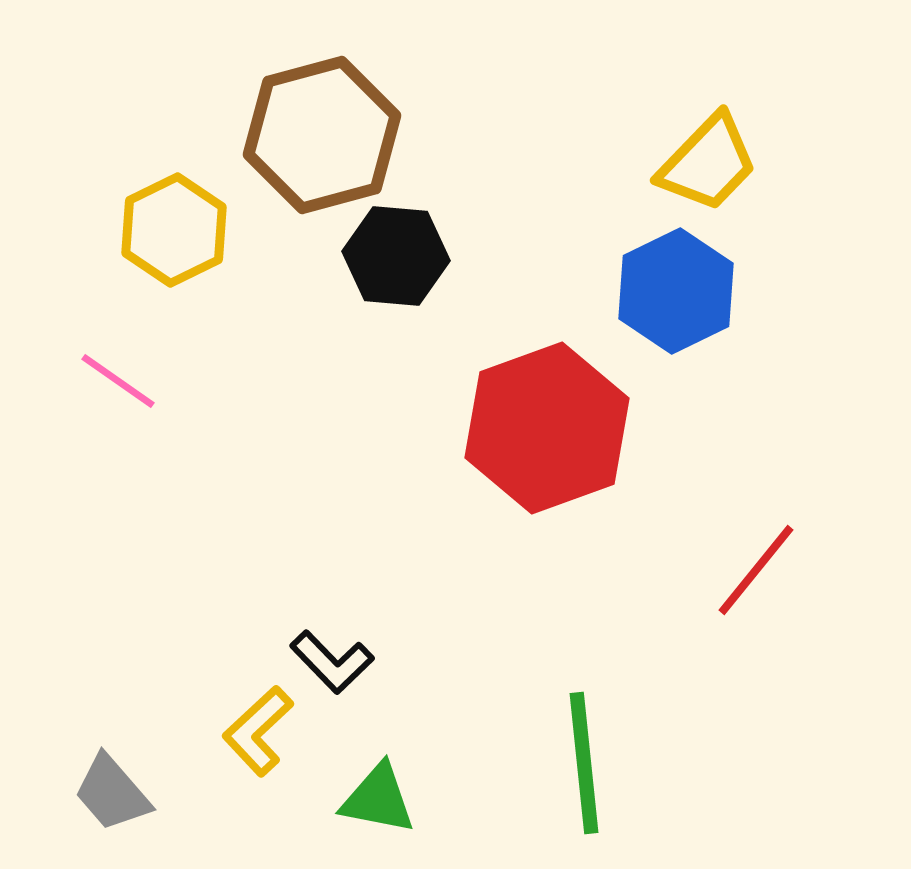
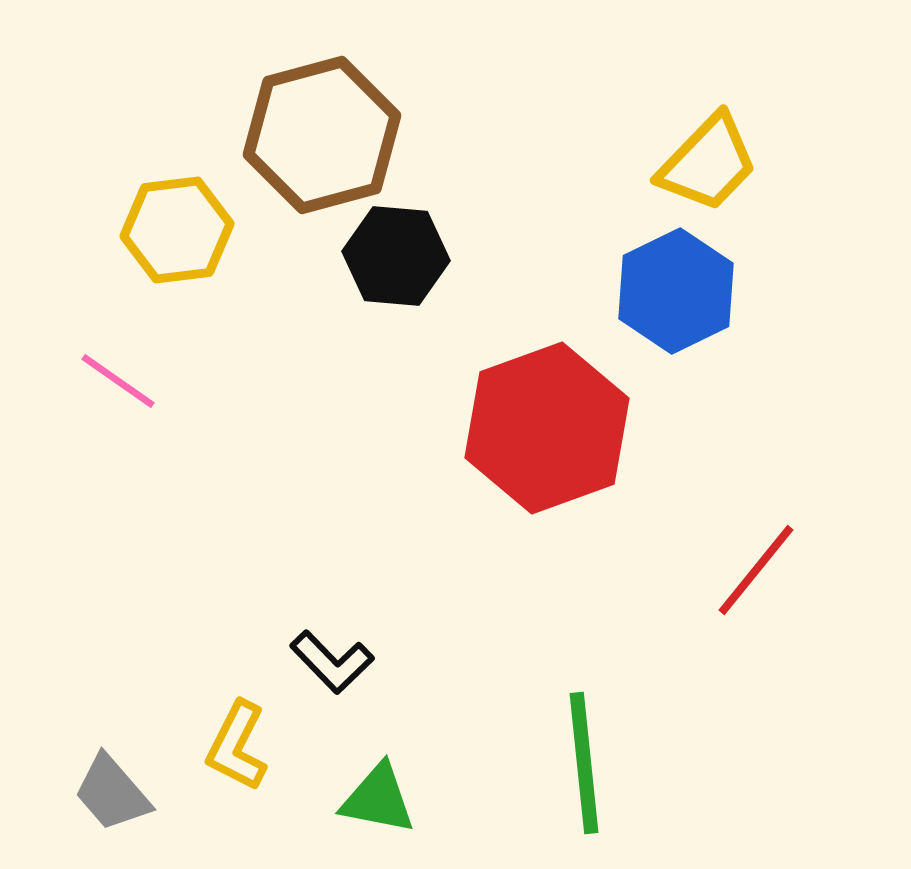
yellow hexagon: moved 3 px right; rotated 19 degrees clockwise
yellow L-shape: moved 21 px left, 15 px down; rotated 20 degrees counterclockwise
